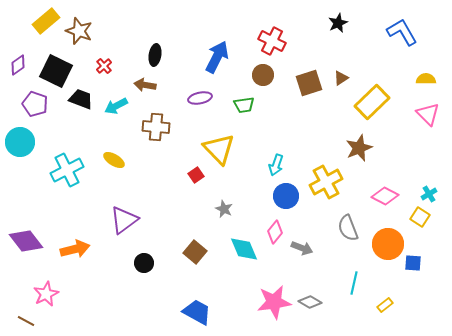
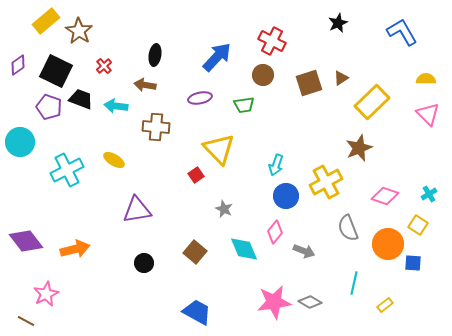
brown star at (79, 31): rotated 12 degrees clockwise
blue arrow at (217, 57): rotated 16 degrees clockwise
purple pentagon at (35, 104): moved 14 px right, 3 px down
cyan arrow at (116, 106): rotated 35 degrees clockwise
pink diamond at (385, 196): rotated 8 degrees counterclockwise
yellow square at (420, 217): moved 2 px left, 8 px down
purple triangle at (124, 220): moved 13 px right, 10 px up; rotated 28 degrees clockwise
gray arrow at (302, 248): moved 2 px right, 3 px down
